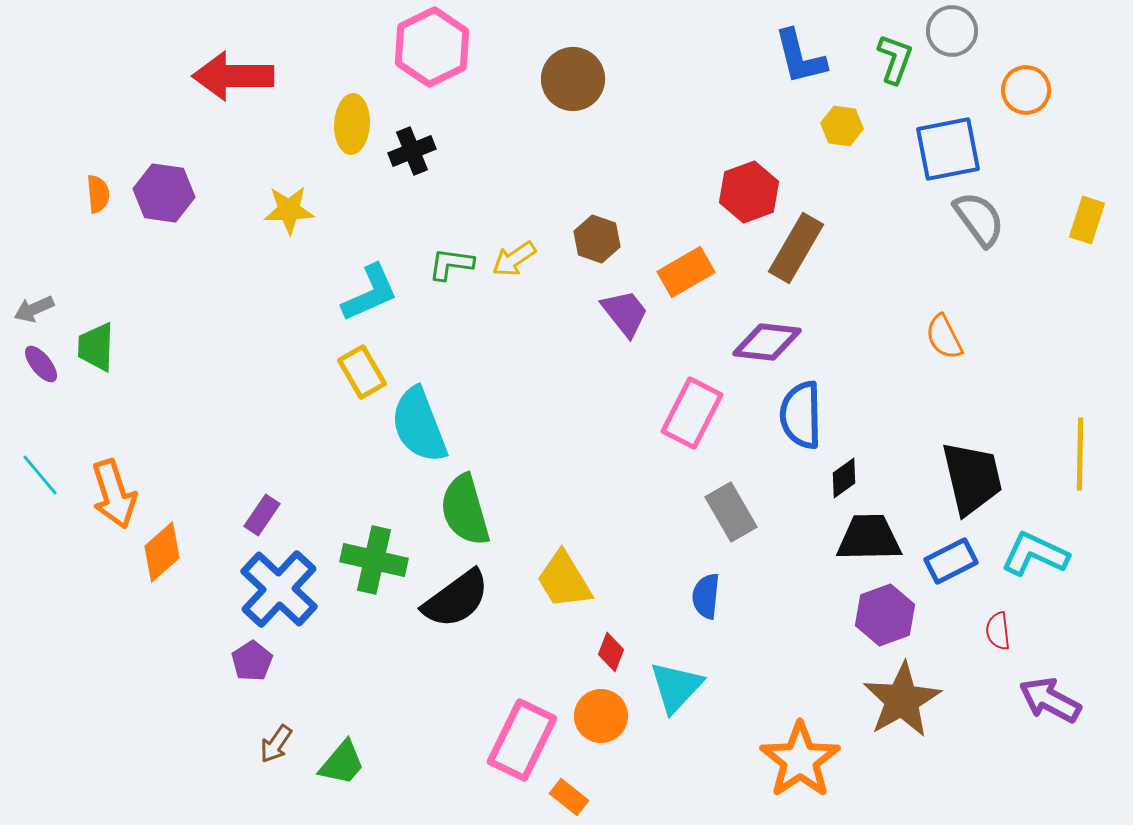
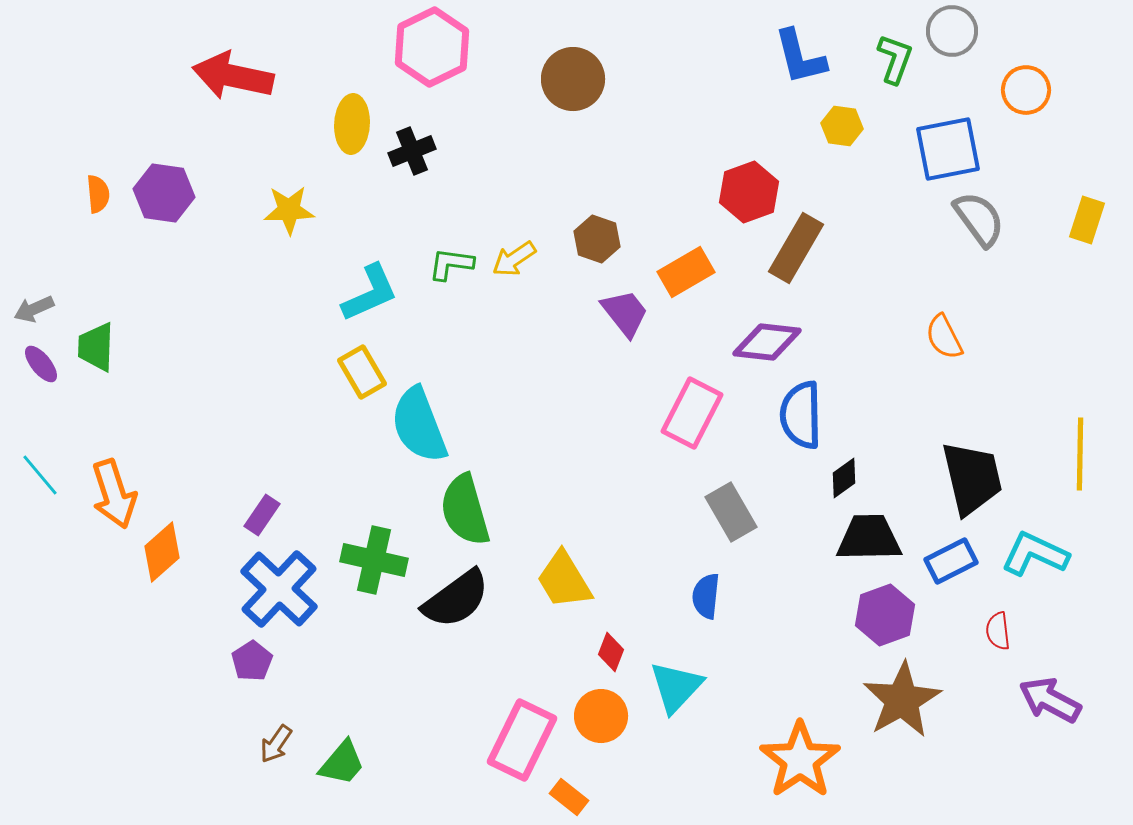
red arrow at (233, 76): rotated 12 degrees clockwise
